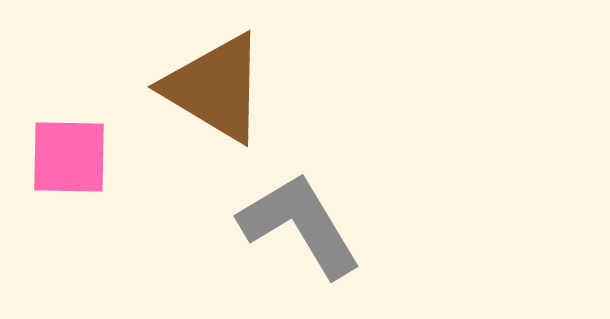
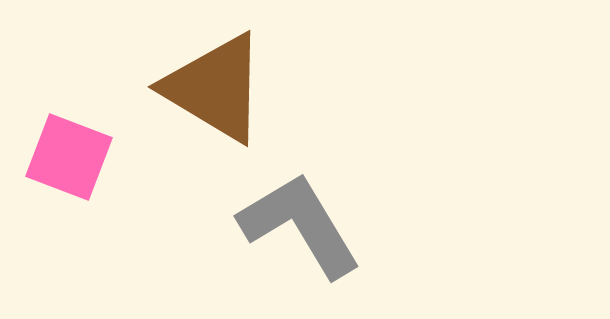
pink square: rotated 20 degrees clockwise
